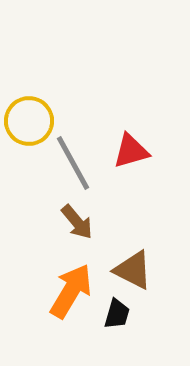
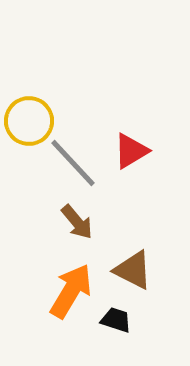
red triangle: rotated 15 degrees counterclockwise
gray line: rotated 14 degrees counterclockwise
black trapezoid: moved 1 px left, 6 px down; rotated 88 degrees counterclockwise
